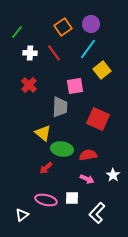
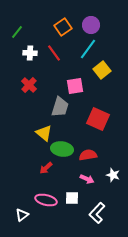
purple circle: moved 1 px down
gray trapezoid: rotated 15 degrees clockwise
yellow triangle: moved 1 px right
white star: rotated 16 degrees counterclockwise
